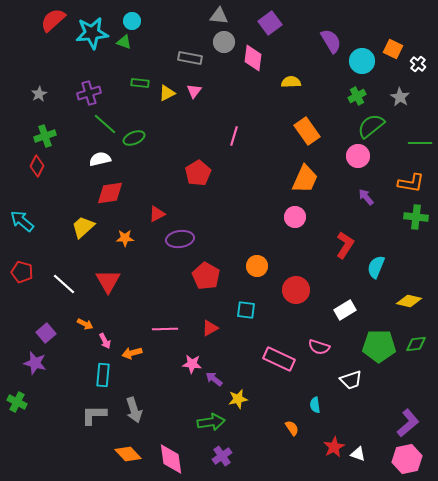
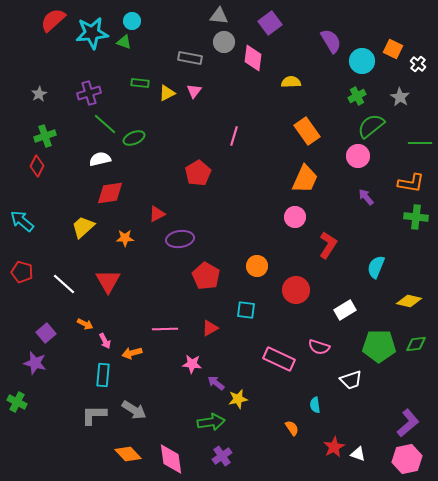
red L-shape at (345, 245): moved 17 px left
purple arrow at (214, 379): moved 2 px right, 4 px down
gray arrow at (134, 410): rotated 40 degrees counterclockwise
